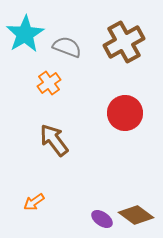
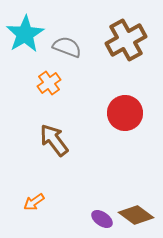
brown cross: moved 2 px right, 2 px up
